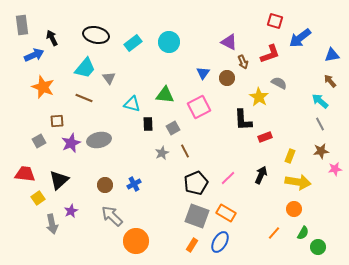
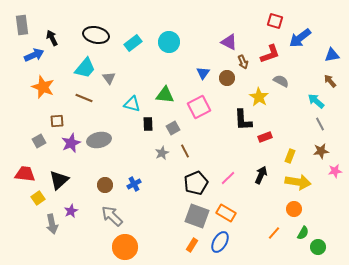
gray semicircle at (279, 83): moved 2 px right, 2 px up
cyan arrow at (320, 101): moved 4 px left
pink star at (335, 169): moved 2 px down
orange circle at (136, 241): moved 11 px left, 6 px down
